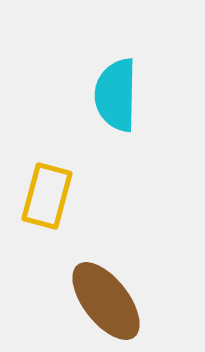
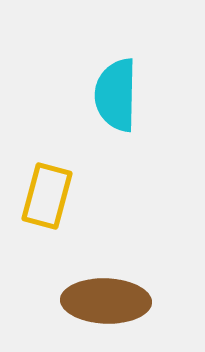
brown ellipse: rotated 50 degrees counterclockwise
